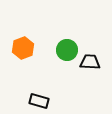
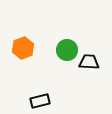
black trapezoid: moved 1 px left
black rectangle: moved 1 px right; rotated 30 degrees counterclockwise
